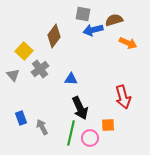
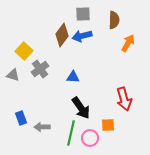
gray square: rotated 14 degrees counterclockwise
brown semicircle: rotated 108 degrees clockwise
blue arrow: moved 11 px left, 6 px down
brown diamond: moved 8 px right, 1 px up
orange arrow: rotated 84 degrees counterclockwise
gray triangle: rotated 32 degrees counterclockwise
blue triangle: moved 2 px right, 2 px up
red arrow: moved 1 px right, 2 px down
black arrow: moved 1 px right; rotated 10 degrees counterclockwise
gray arrow: rotated 63 degrees counterclockwise
